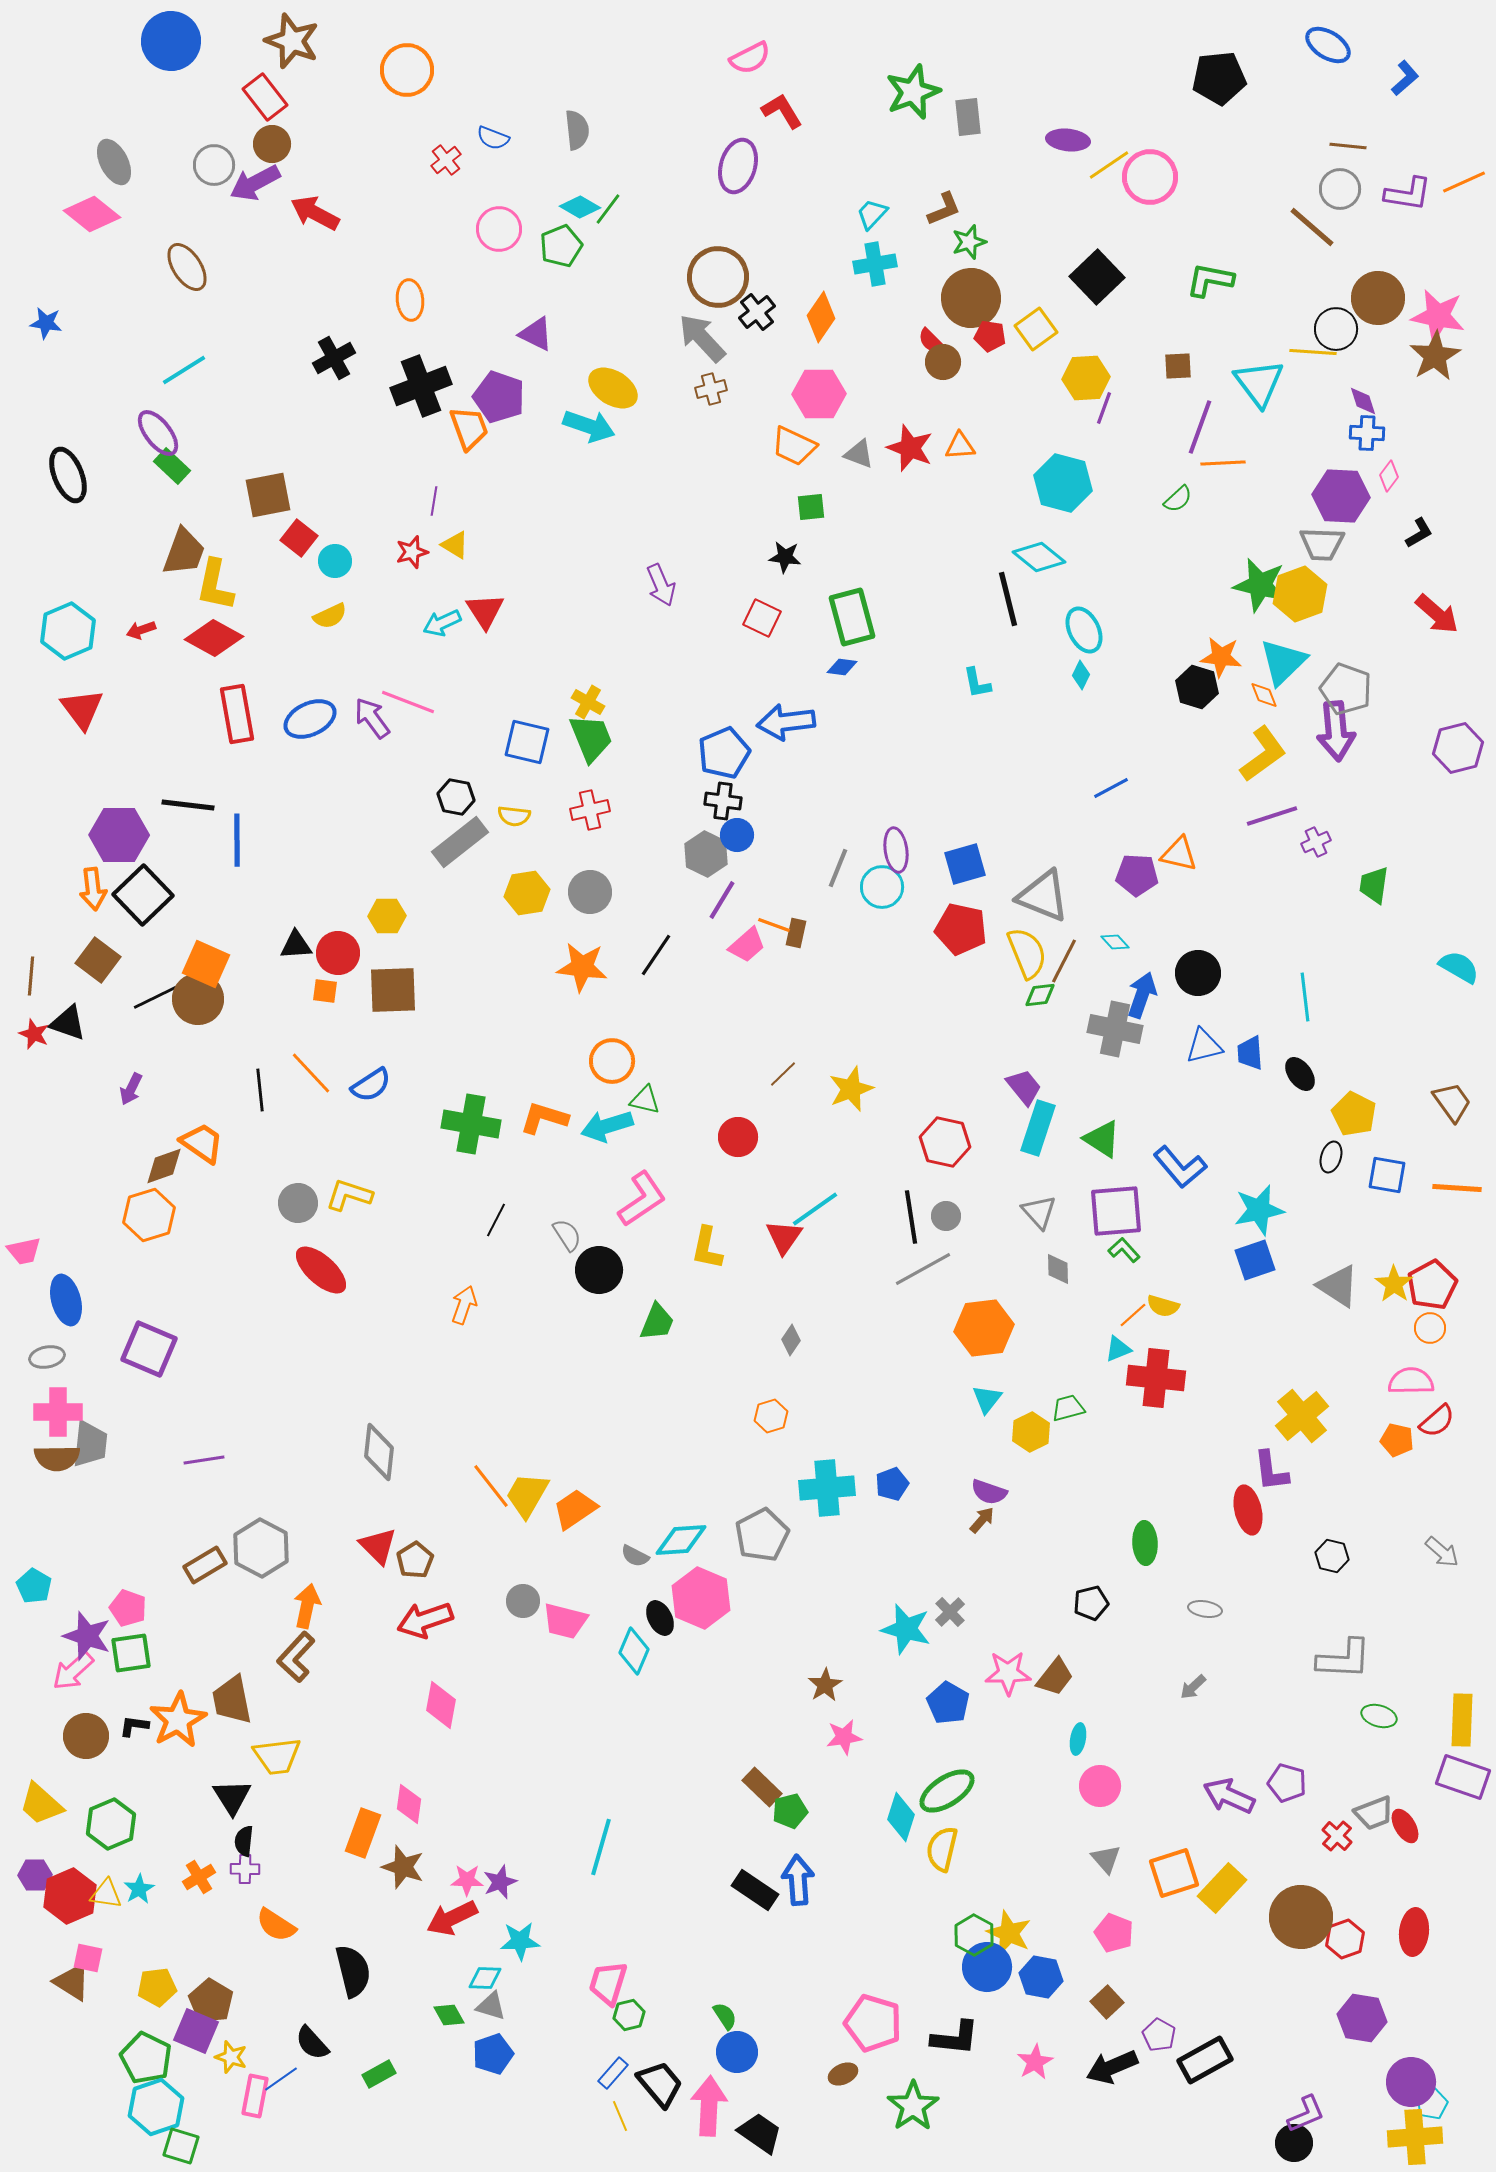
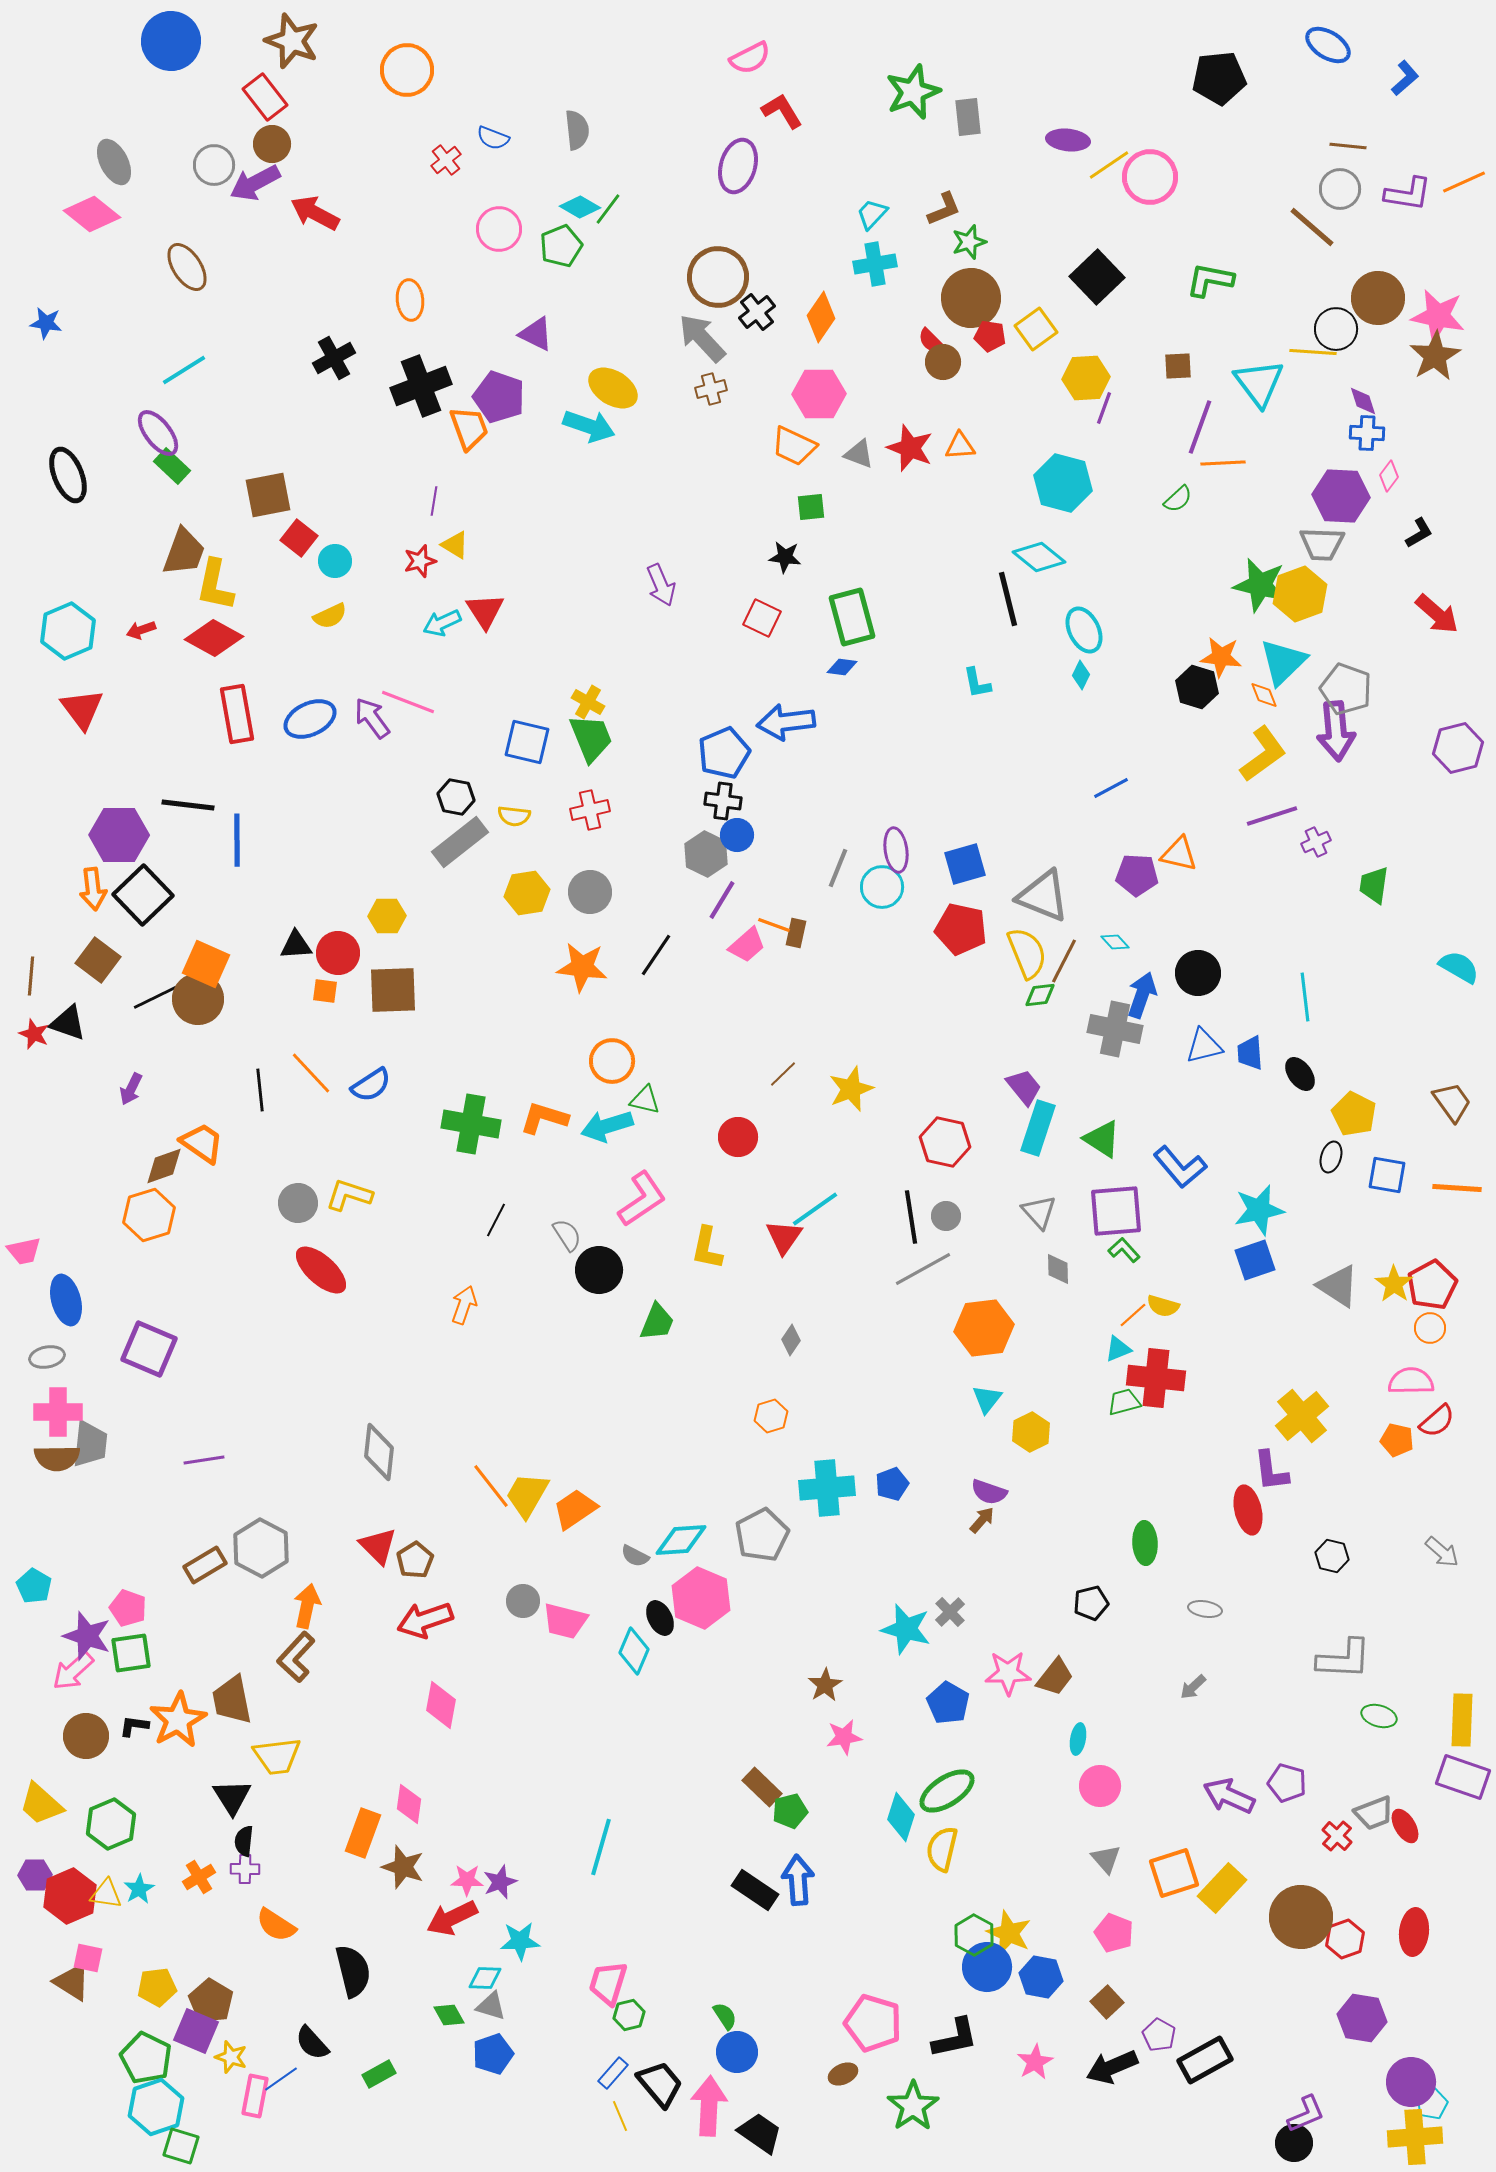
red star at (412, 552): moved 8 px right, 9 px down
green trapezoid at (1068, 1408): moved 56 px right, 6 px up
black L-shape at (955, 2038): rotated 18 degrees counterclockwise
